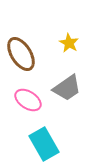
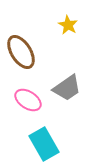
yellow star: moved 1 px left, 18 px up
brown ellipse: moved 2 px up
